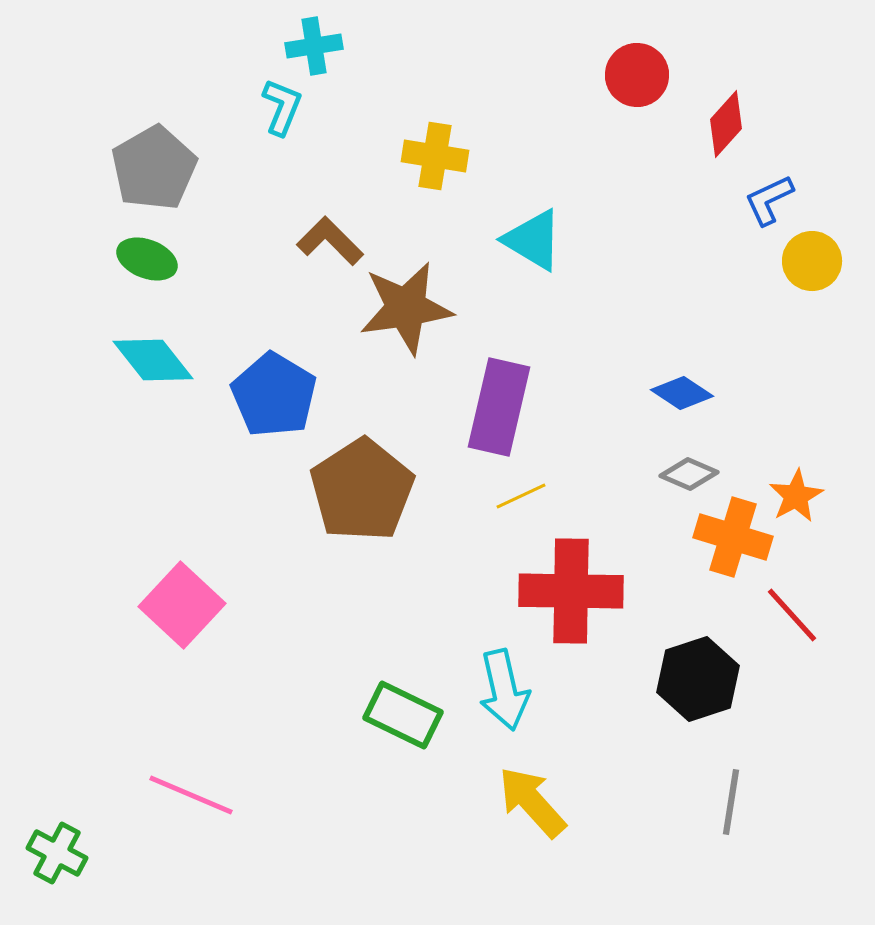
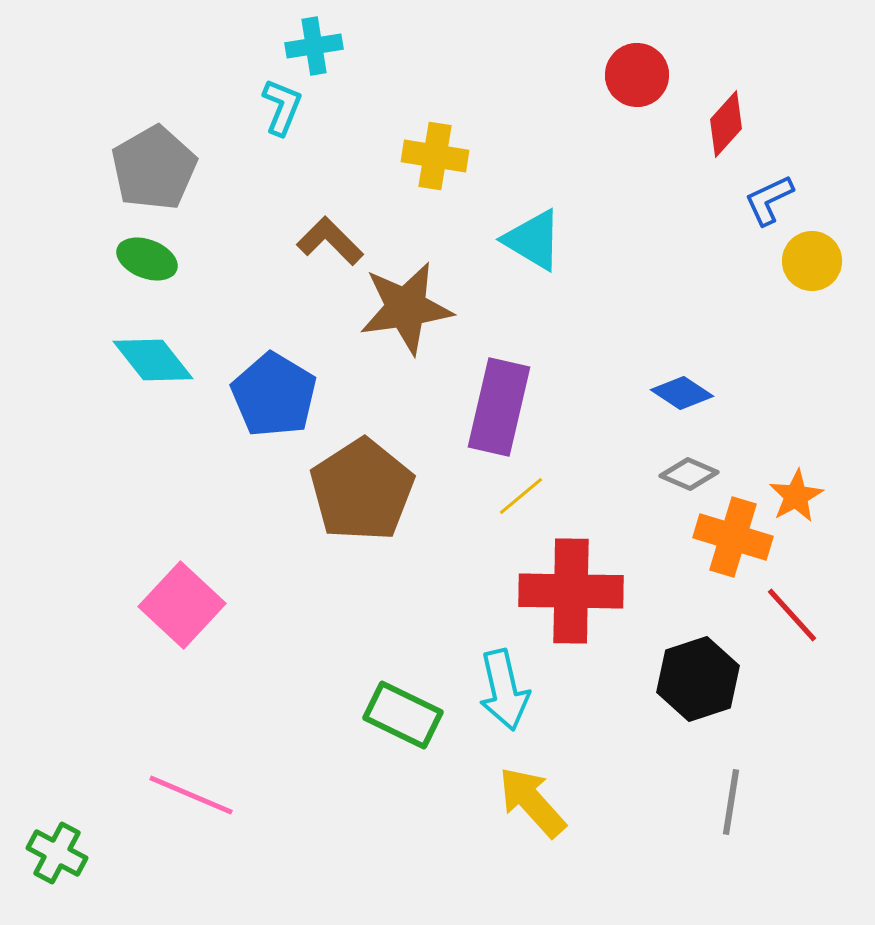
yellow line: rotated 15 degrees counterclockwise
